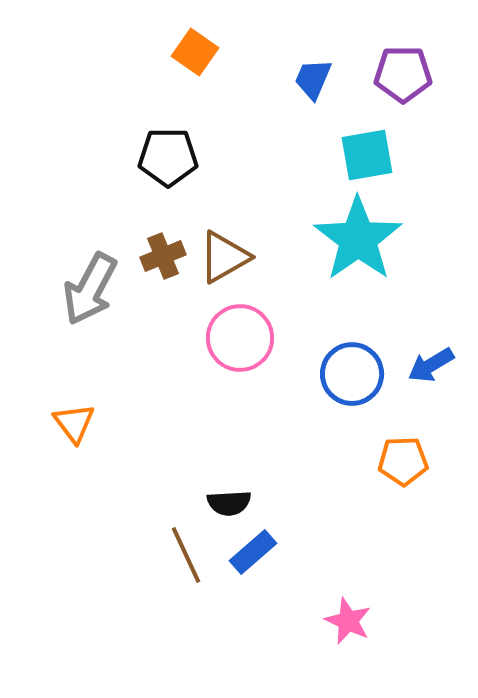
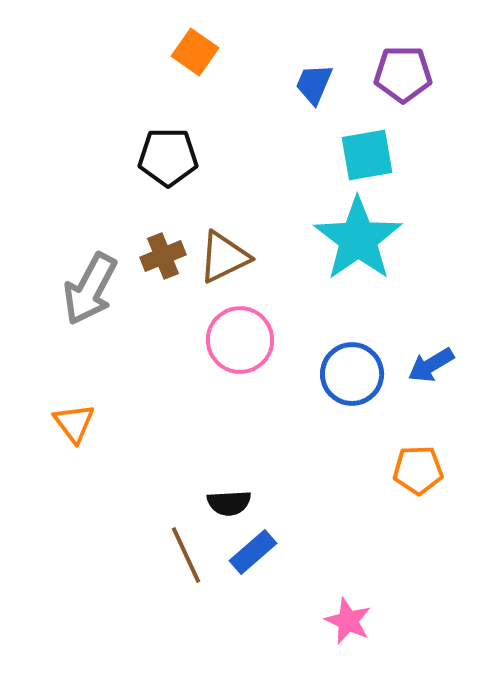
blue trapezoid: moved 1 px right, 5 px down
brown triangle: rotated 4 degrees clockwise
pink circle: moved 2 px down
orange pentagon: moved 15 px right, 9 px down
